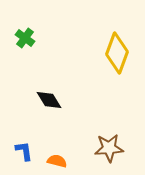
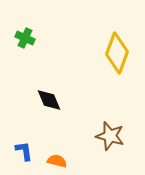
green cross: rotated 12 degrees counterclockwise
black diamond: rotated 8 degrees clockwise
brown star: moved 1 px right, 12 px up; rotated 20 degrees clockwise
